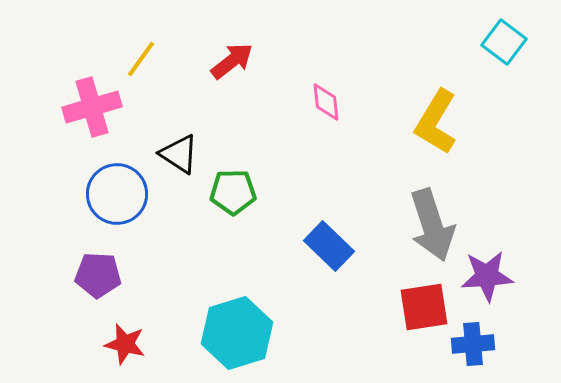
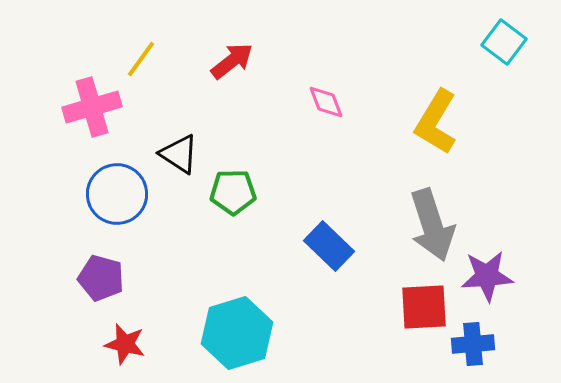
pink diamond: rotated 15 degrees counterclockwise
purple pentagon: moved 3 px right, 3 px down; rotated 12 degrees clockwise
red square: rotated 6 degrees clockwise
